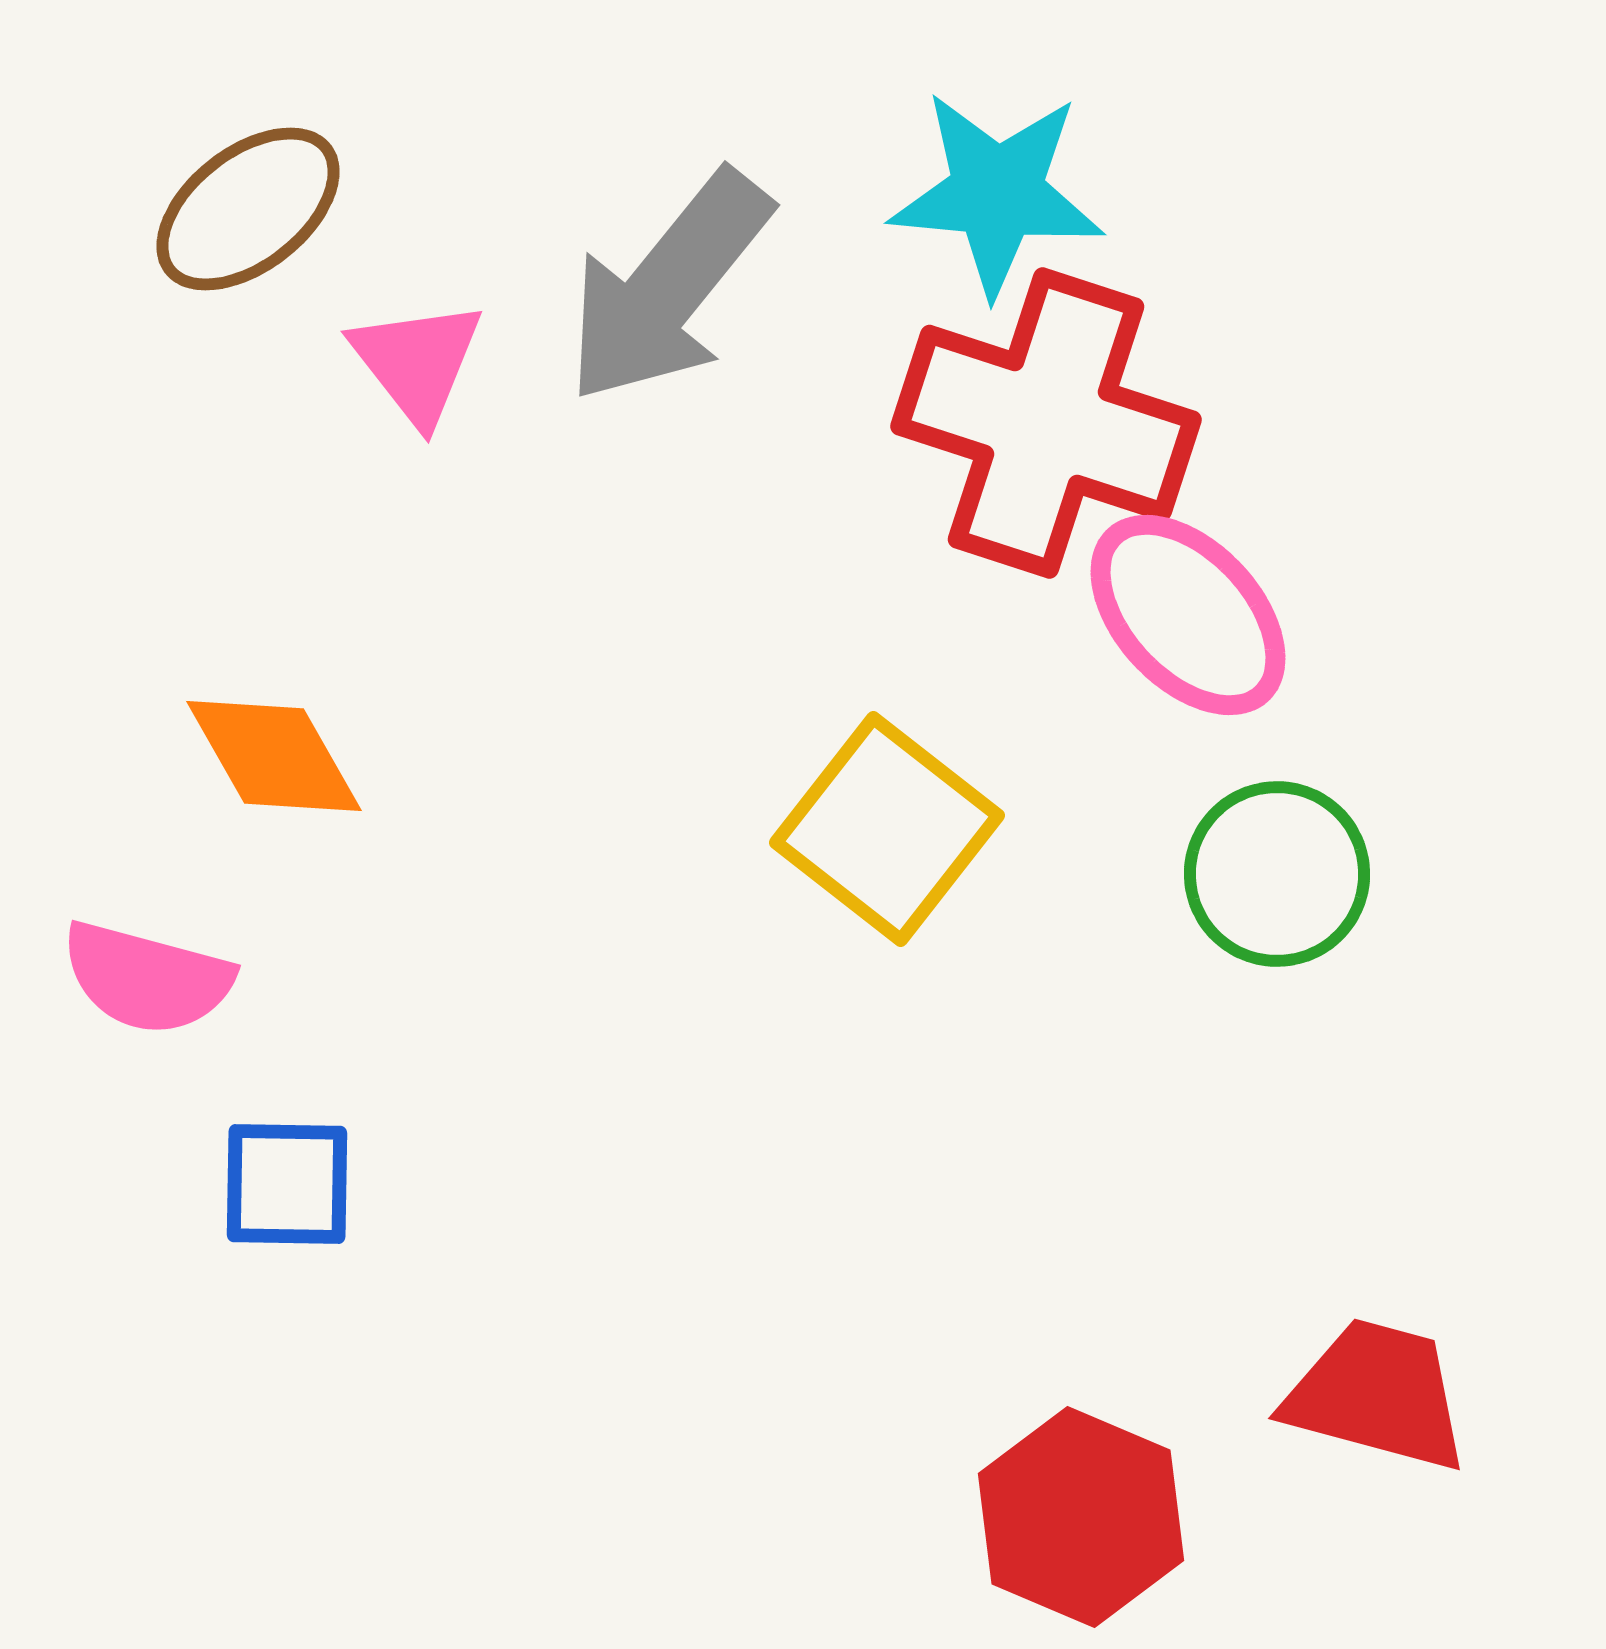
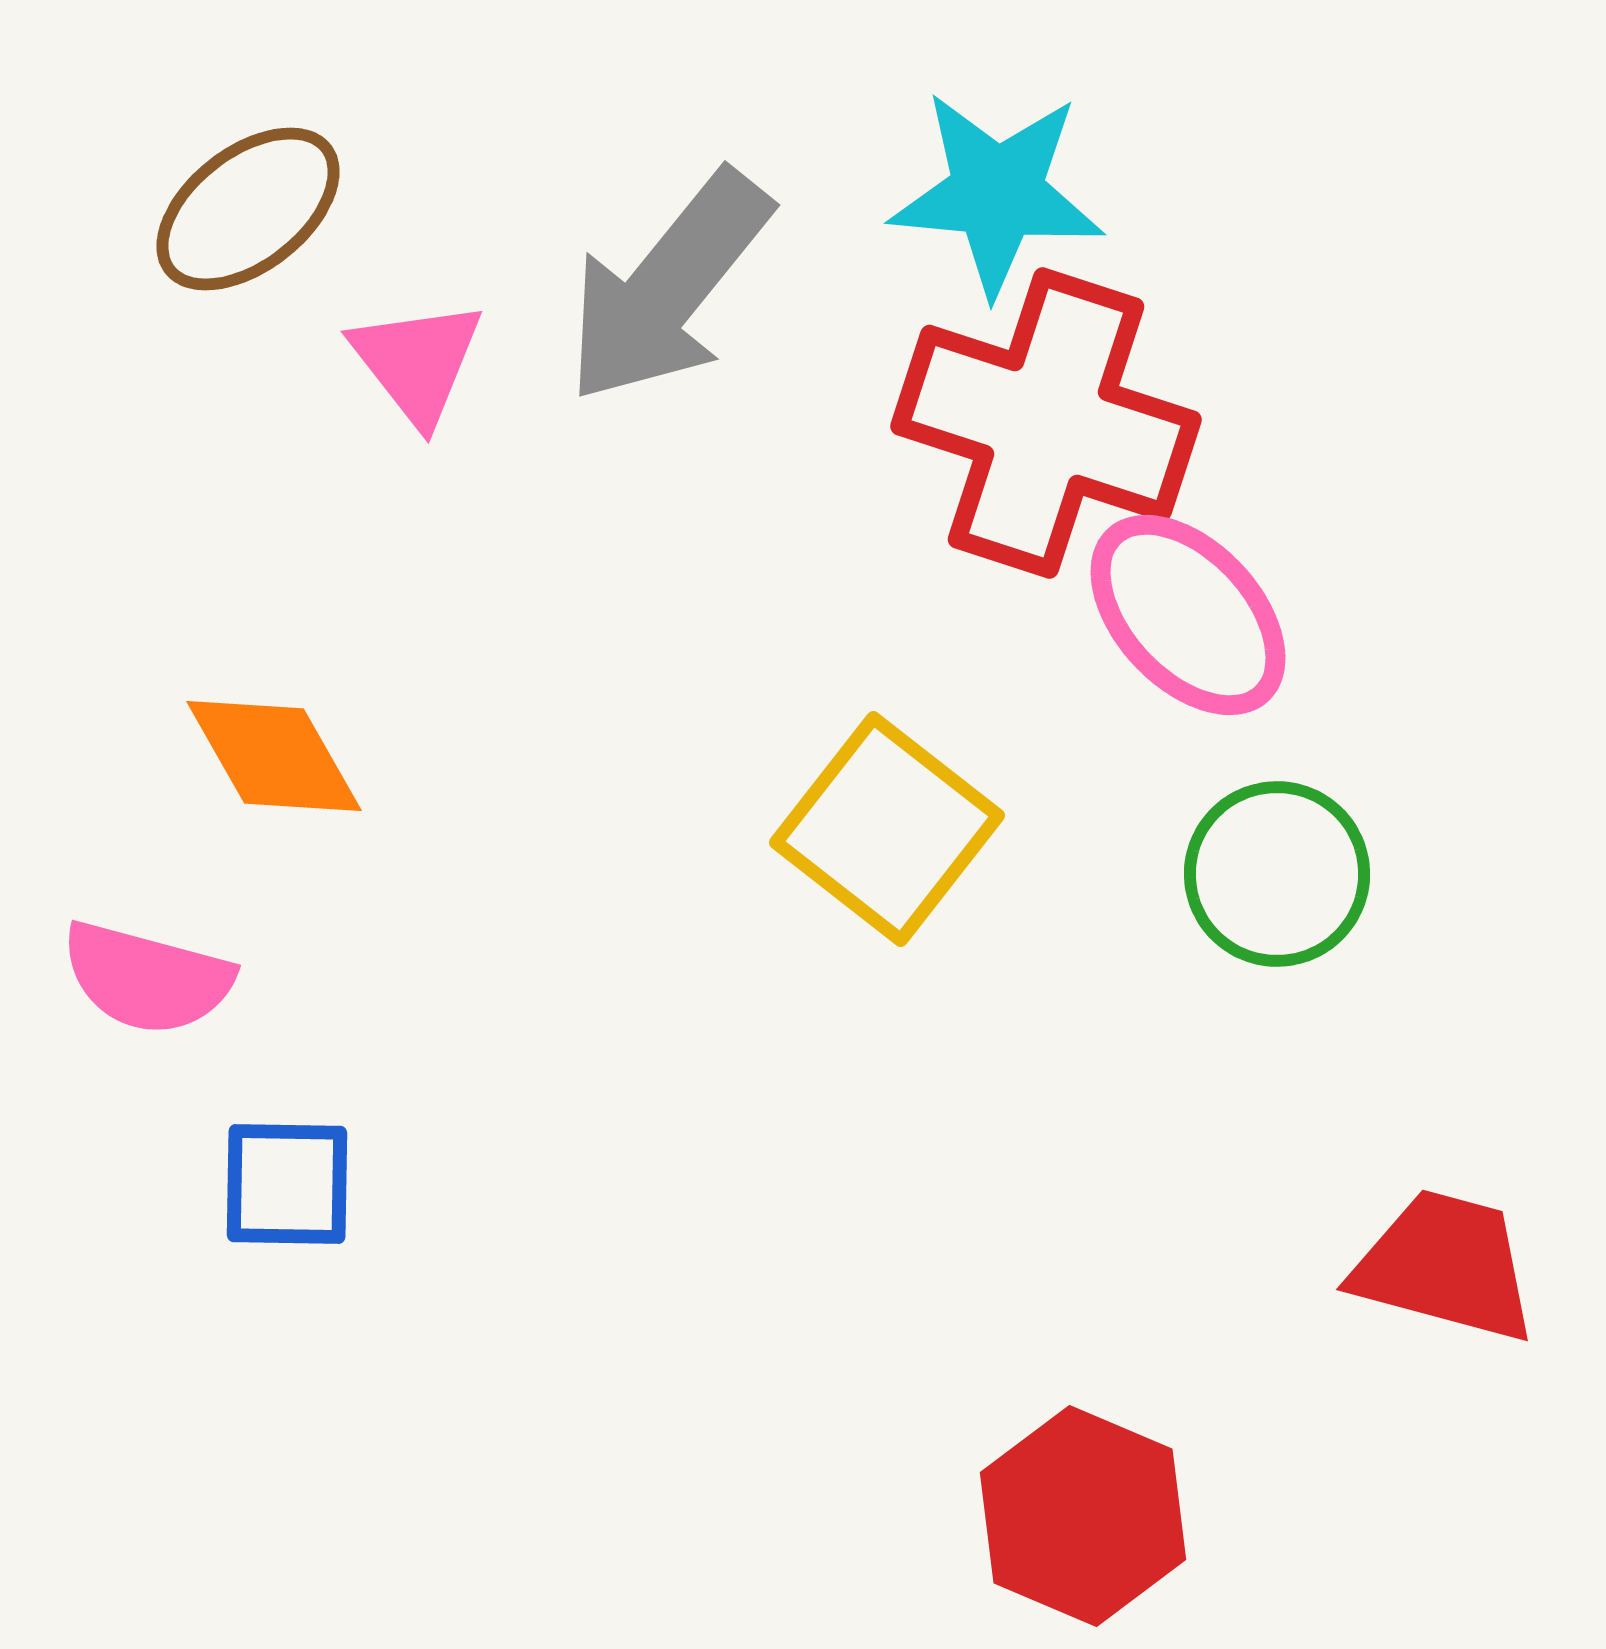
red trapezoid: moved 68 px right, 129 px up
red hexagon: moved 2 px right, 1 px up
